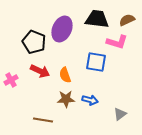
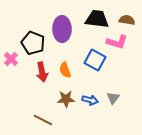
brown semicircle: rotated 35 degrees clockwise
purple ellipse: rotated 25 degrees counterclockwise
black pentagon: moved 1 px left, 1 px down
blue square: moved 1 px left, 2 px up; rotated 20 degrees clockwise
red arrow: moved 2 px right, 1 px down; rotated 54 degrees clockwise
orange semicircle: moved 5 px up
pink cross: moved 21 px up; rotated 16 degrees counterclockwise
gray triangle: moved 7 px left, 16 px up; rotated 16 degrees counterclockwise
brown line: rotated 18 degrees clockwise
